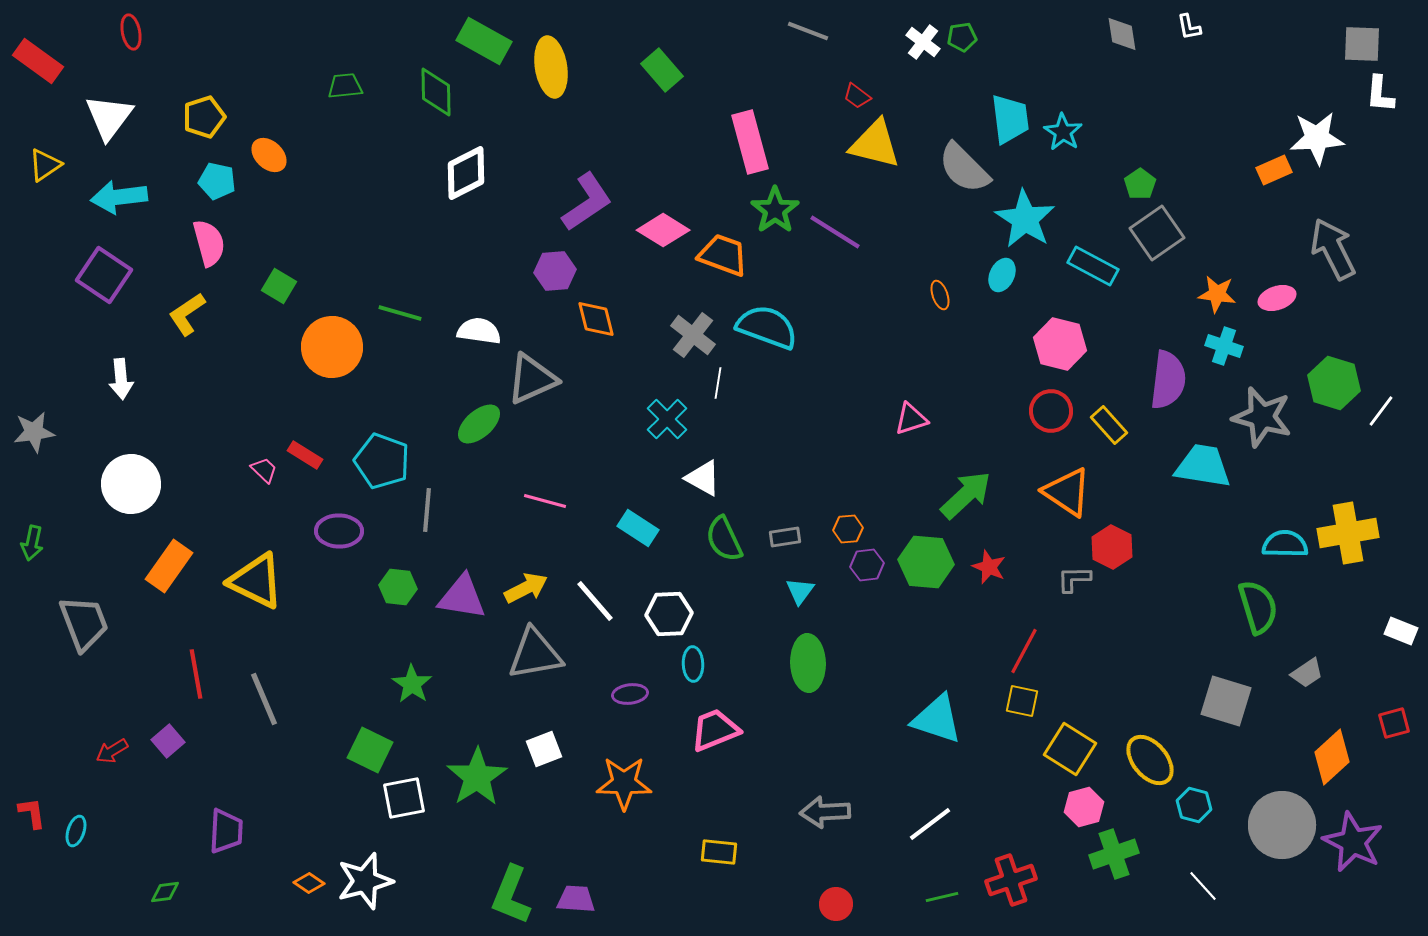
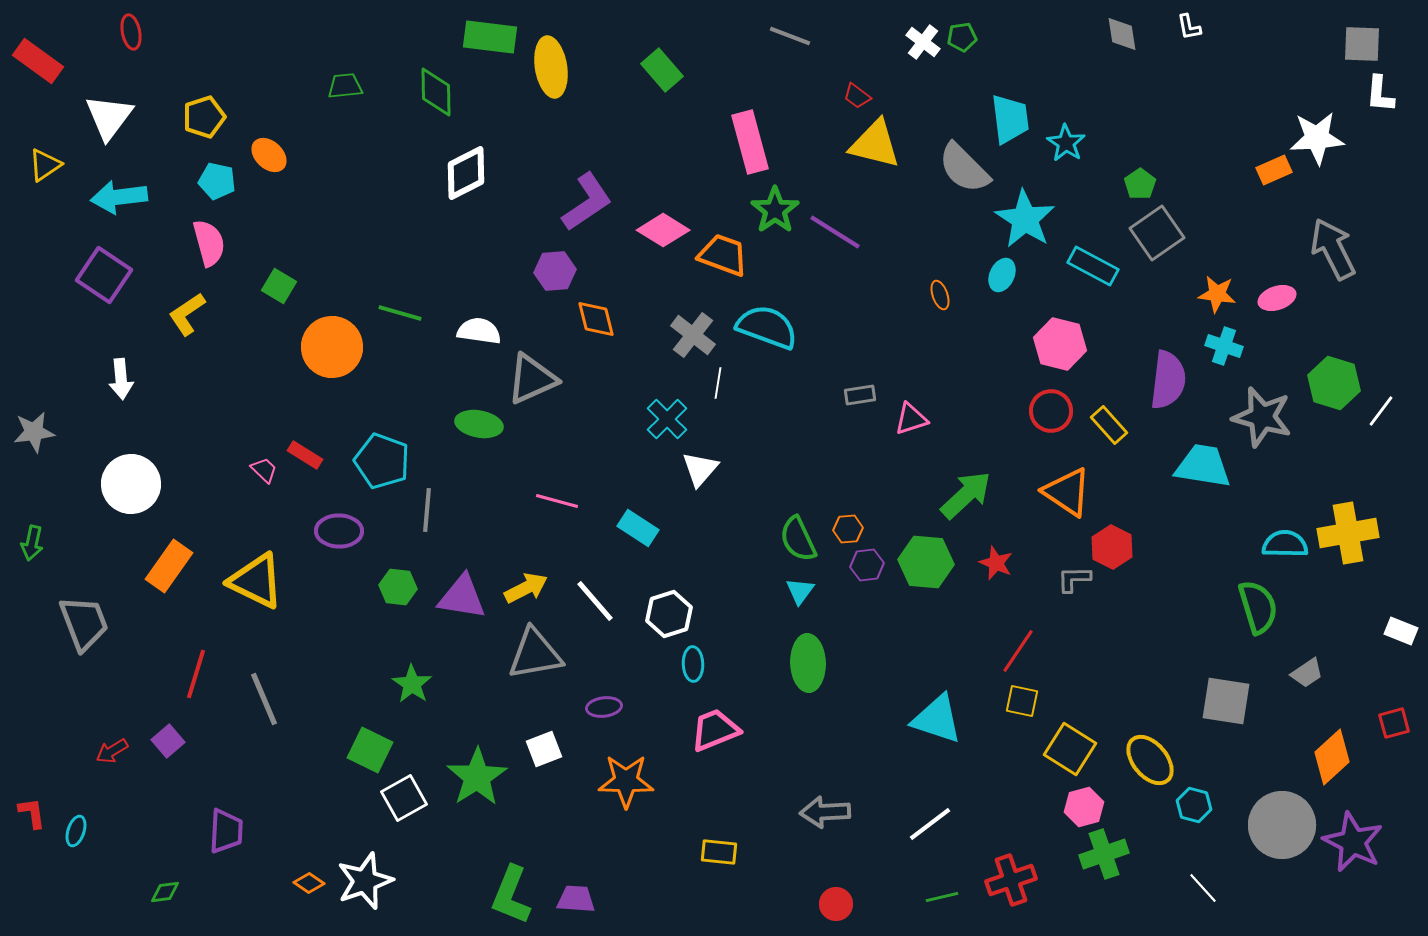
gray line at (808, 31): moved 18 px left, 5 px down
green rectangle at (484, 41): moved 6 px right, 4 px up; rotated 22 degrees counterclockwise
cyan star at (1063, 132): moved 3 px right, 11 px down
green ellipse at (479, 424): rotated 51 degrees clockwise
white triangle at (703, 478): moved 3 px left, 9 px up; rotated 42 degrees clockwise
pink line at (545, 501): moved 12 px right
gray rectangle at (785, 537): moved 75 px right, 142 px up
green semicircle at (724, 539): moved 74 px right
red star at (989, 567): moved 7 px right, 4 px up
white hexagon at (669, 614): rotated 15 degrees counterclockwise
red line at (1024, 651): moved 6 px left; rotated 6 degrees clockwise
red line at (196, 674): rotated 27 degrees clockwise
purple ellipse at (630, 694): moved 26 px left, 13 px down
gray square at (1226, 701): rotated 8 degrees counterclockwise
orange star at (624, 783): moved 2 px right, 2 px up
white square at (404, 798): rotated 18 degrees counterclockwise
green cross at (1114, 854): moved 10 px left
white star at (365, 881): rotated 4 degrees counterclockwise
white line at (1203, 886): moved 2 px down
